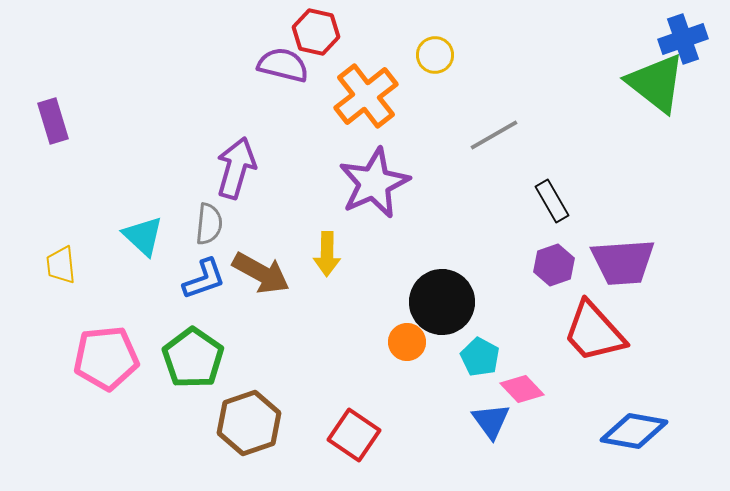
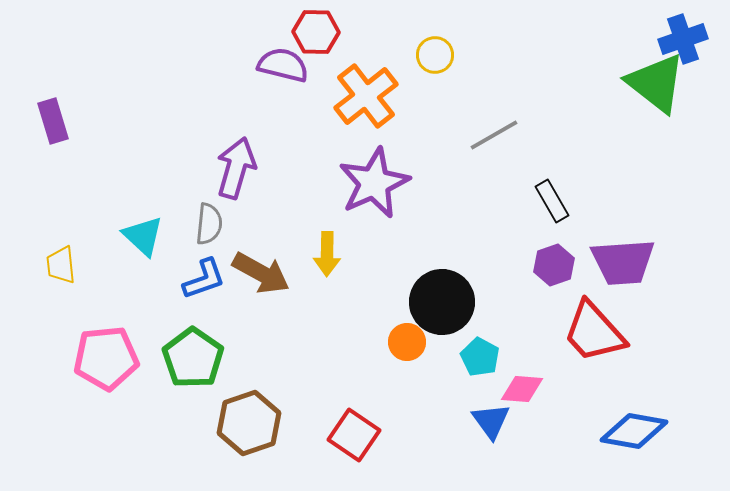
red hexagon: rotated 12 degrees counterclockwise
pink diamond: rotated 42 degrees counterclockwise
